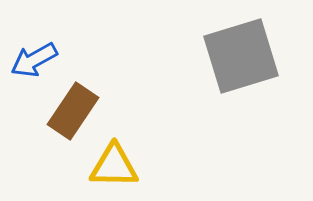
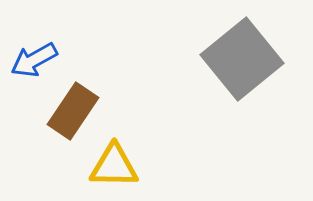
gray square: moved 1 px right, 3 px down; rotated 22 degrees counterclockwise
